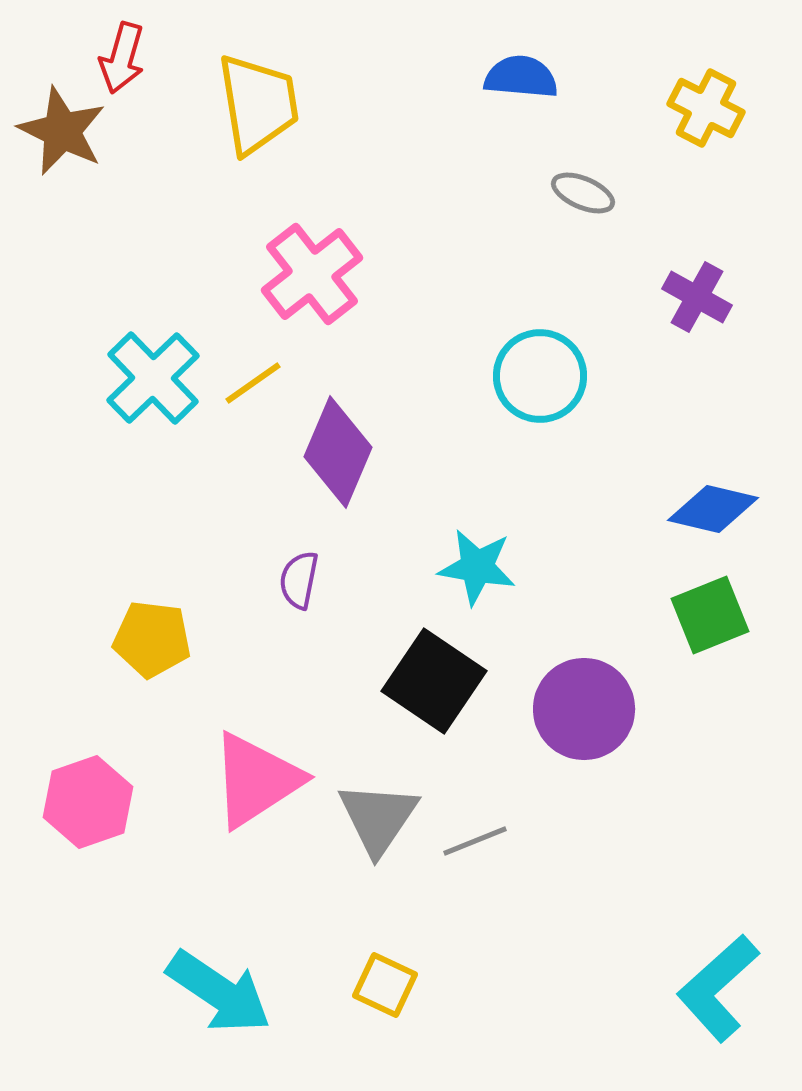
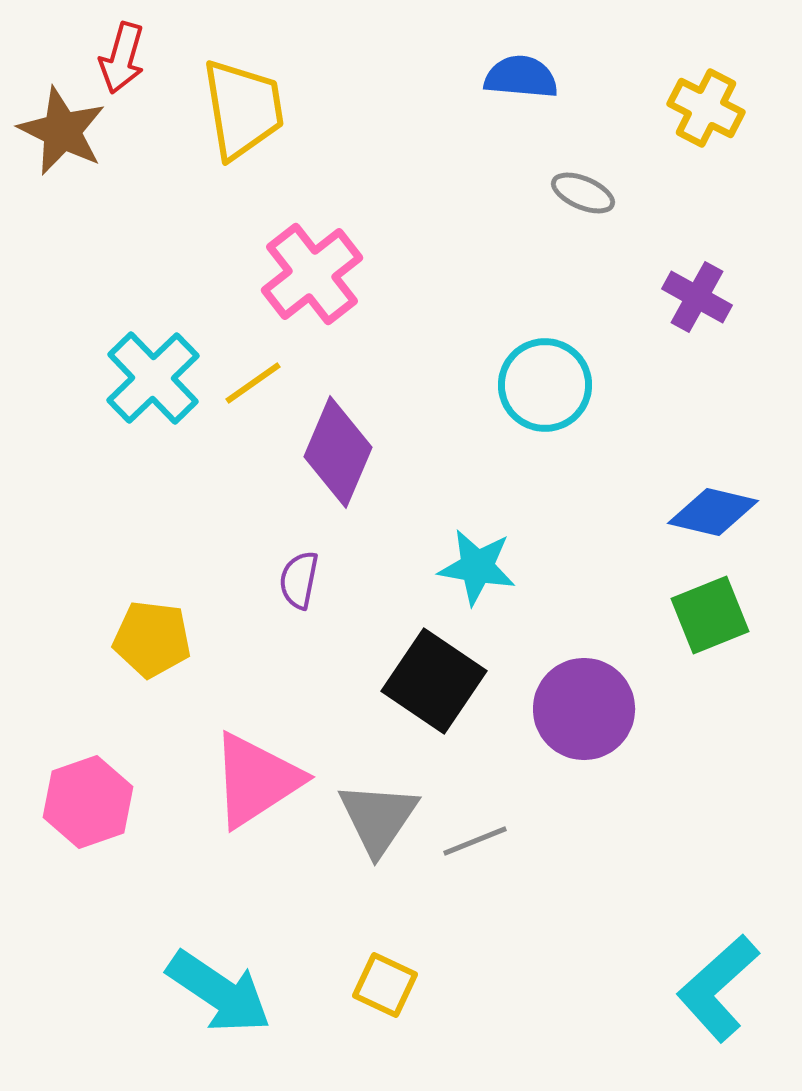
yellow trapezoid: moved 15 px left, 5 px down
cyan circle: moved 5 px right, 9 px down
blue diamond: moved 3 px down
